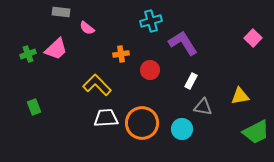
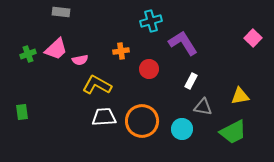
pink semicircle: moved 7 px left, 32 px down; rotated 49 degrees counterclockwise
orange cross: moved 3 px up
red circle: moved 1 px left, 1 px up
yellow L-shape: rotated 16 degrees counterclockwise
green rectangle: moved 12 px left, 5 px down; rotated 14 degrees clockwise
white trapezoid: moved 2 px left, 1 px up
orange circle: moved 2 px up
green trapezoid: moved 23 px left
